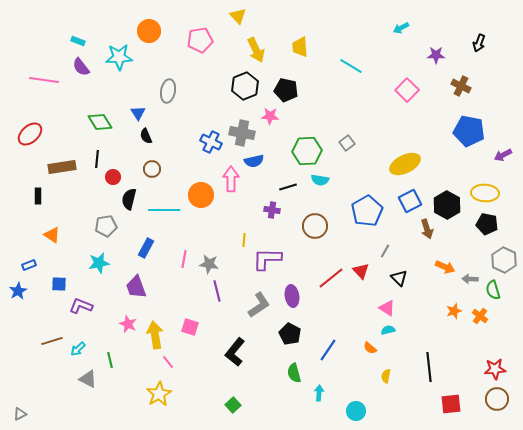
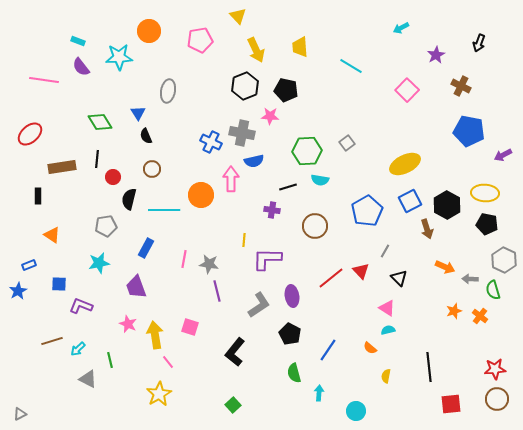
purple star at (436, 55): rotated 30 degrees counterclockwise
